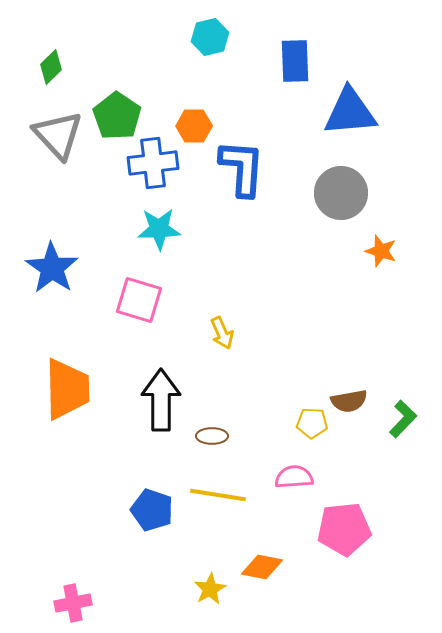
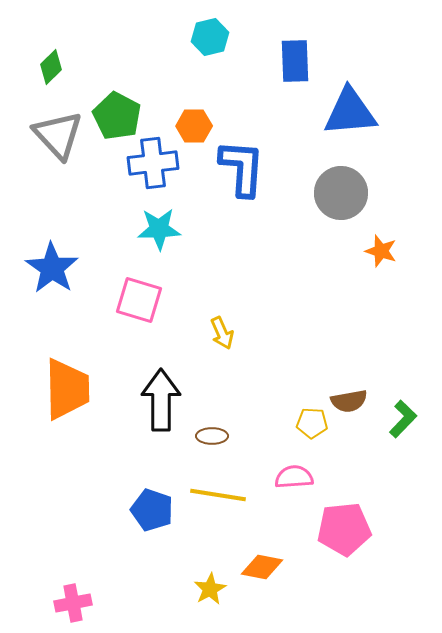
green pentagon: rotated 6 degrees counterclockwise
